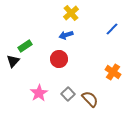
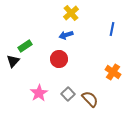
blue line: rotated 32 degrees counterclockwise
